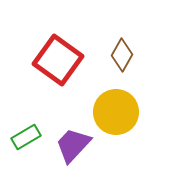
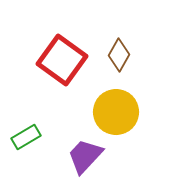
brown diamond: moved 3 px left
red square: moved 4 px right
purple trapezoid: moved 12 px right, 11 px down
